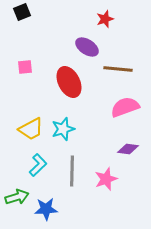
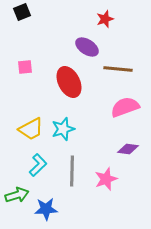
green arrow: moved 2 px up
